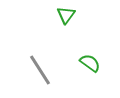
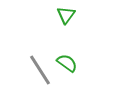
green semicircle: moved 23 px left
